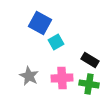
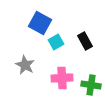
black rectangle: moved 5 px left, 19 px up; rotated 30 degrees clockwise
gray star: moved 4 px left, 11 px up
green cross: moved 2 px right, 1 px down
